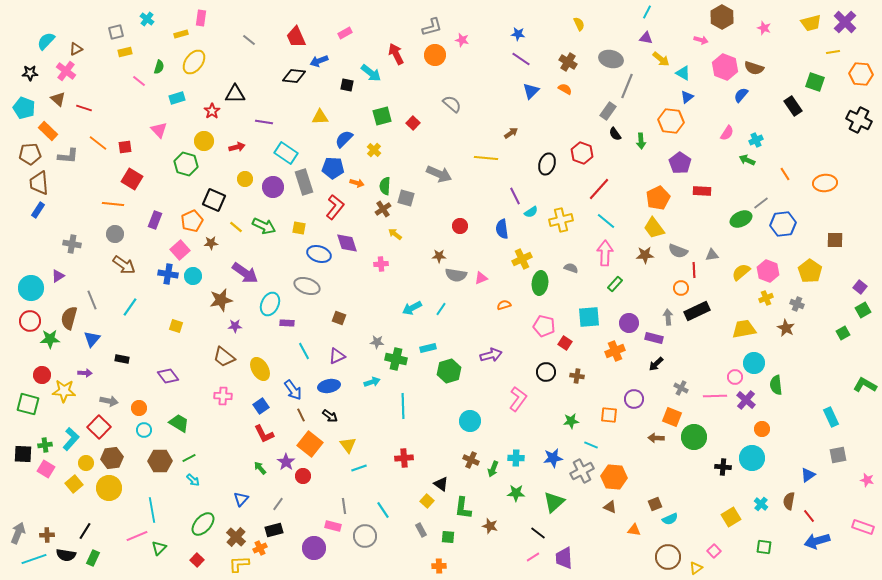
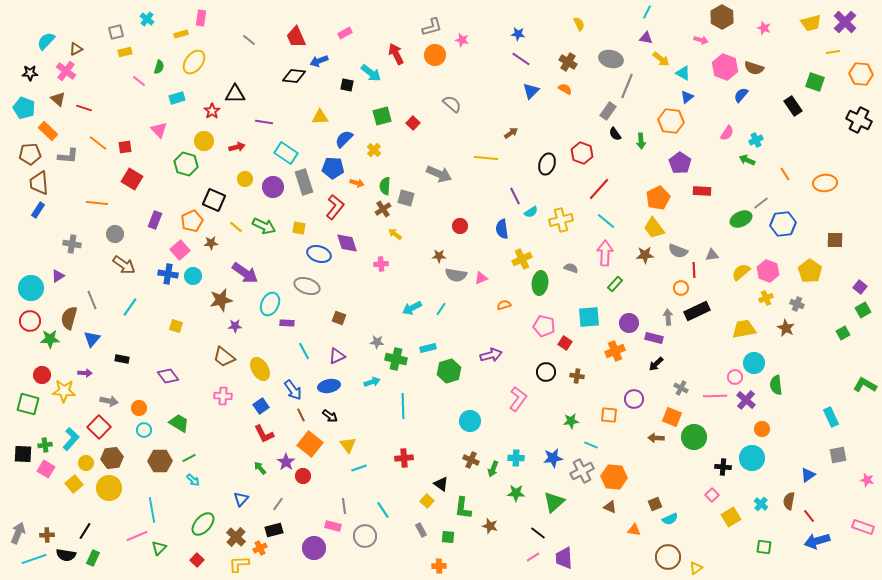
orange line at (113, 204): moved 16 px left, 1 px up
pink square at (714, 551): moved 2 px left, 56 px up
